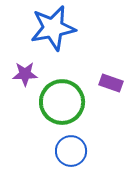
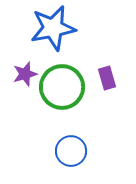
purple star: rotated 15 degrees counterclockwise
purple rectangle: moved 4 px left, 5 px up; rotated 55 degrees clockwise
green circle: moved 15 px up
